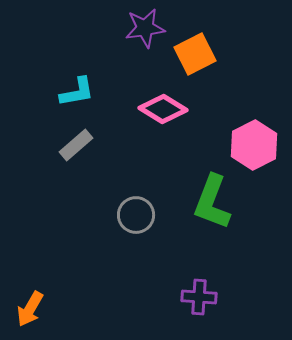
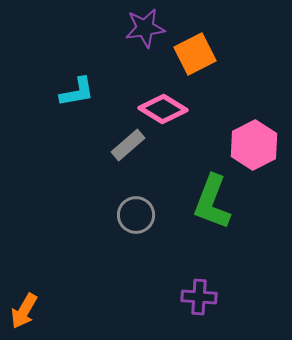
gray rectangle: moved 52 px right
orange arrow: moved 6 px left, 2 px down
